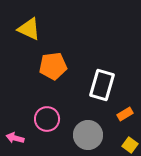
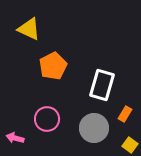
orange pentagon: rotated 20 degrees counterclockwise
orange rectangle: rotated 28 degrees counterclockwise
gray circle: moved 6 px right, 7 px up
